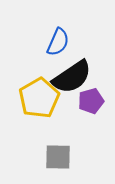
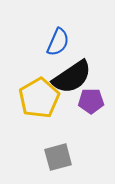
purple pentagon: rotated 15 degrees clockwise
gray square: rotated 16 degrees counterclockwise
